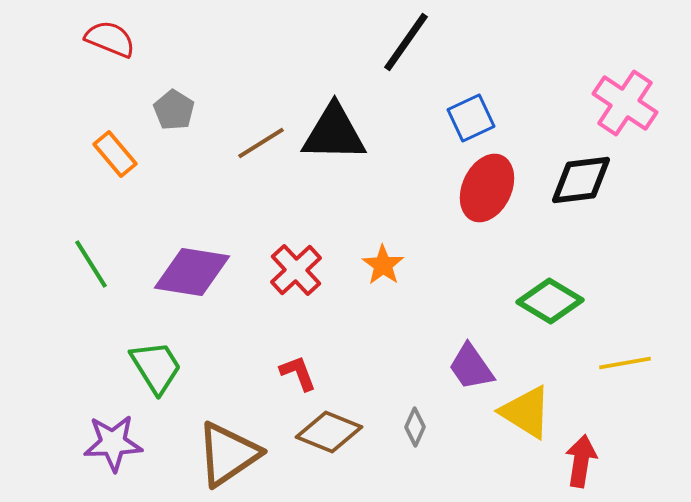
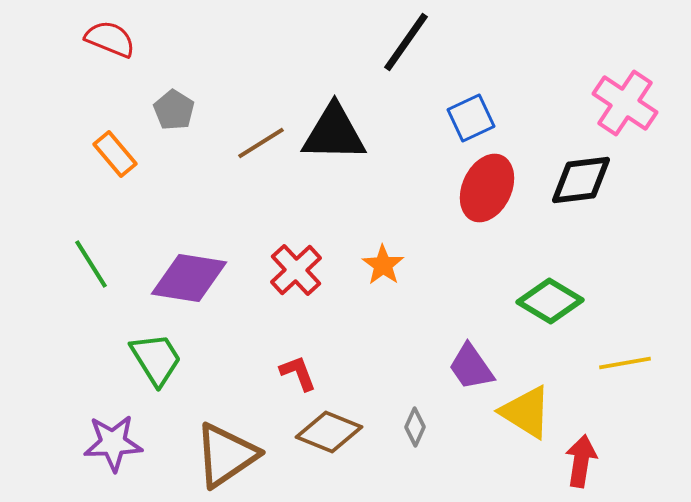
purple diamond: moved 3 px left, 6 px down
green trapezoid: moved 8 px up
brown triangle: moved 2 px left, 1 px down
